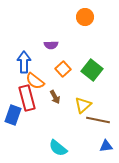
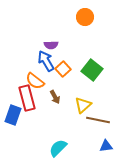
blue arrow: moved 22 px right, 1 px up; rotated 30 degrees counterclockwise
cyan semicircle: rotated 96 degrees clockwise
